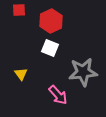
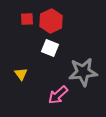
red square: moved 8 px right, 9 px down
pink arrow: rotated 90 degrees clockwise
